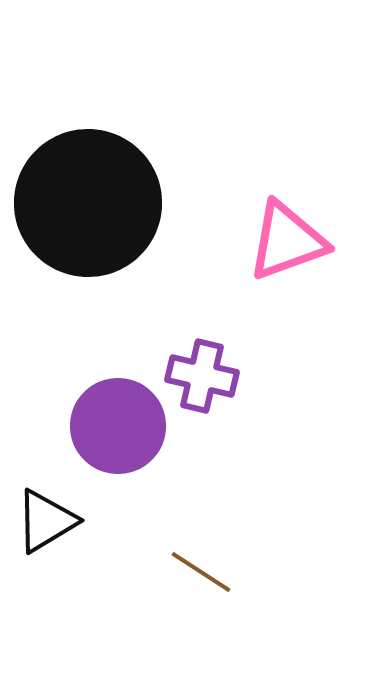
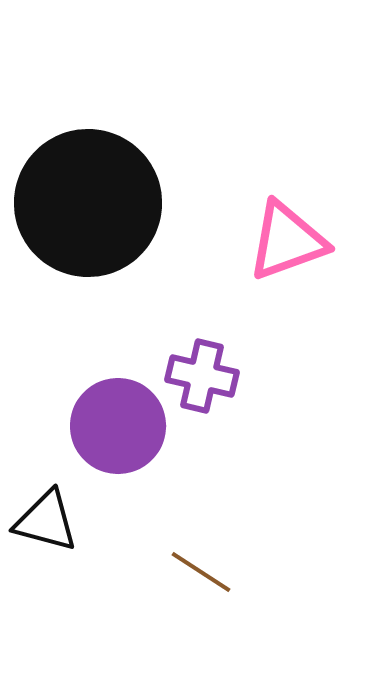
black triangle: rotated 46 degrees clockwise
